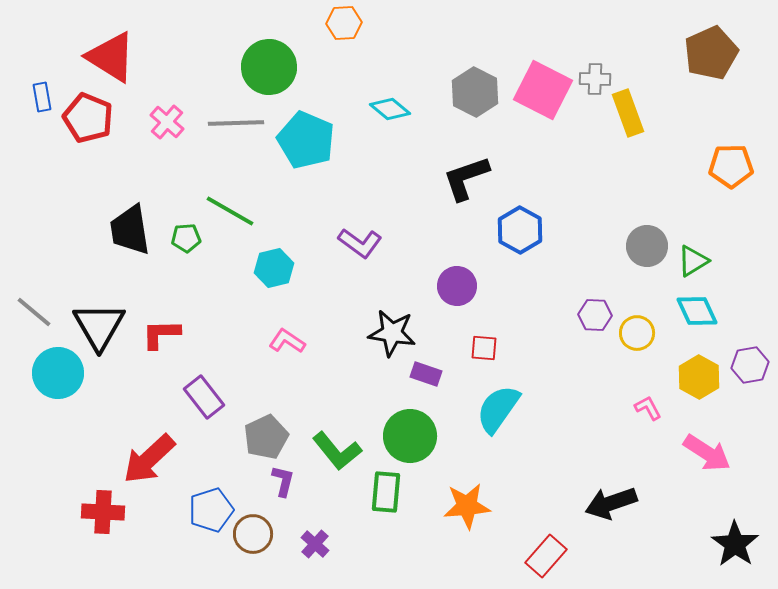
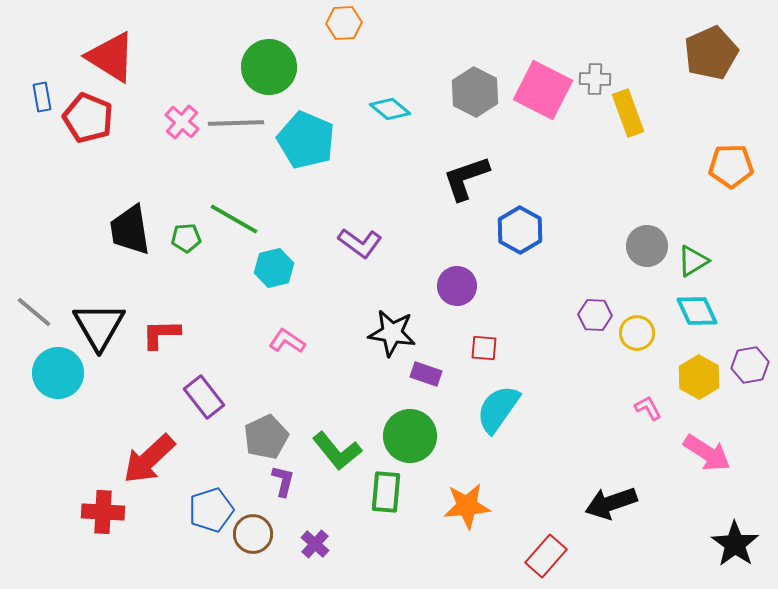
pink cross at (167, 122): moved 15 px right
green line at (230, 211): moved 4 px right, 8 px down
